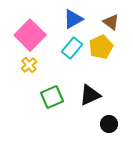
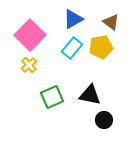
yellow pentagon: rotated 15 degrees clockwise
black triangle: rotated 35 degrees clockwise
black circle: moved 5 px left, 4 px up
